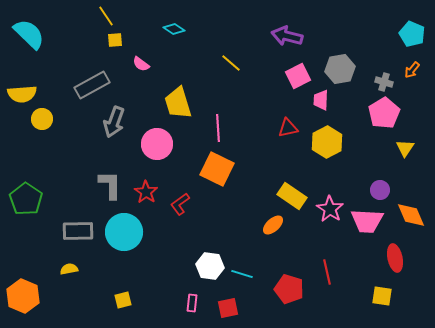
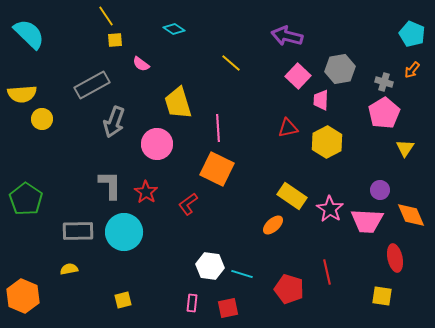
pink square at (298, 76): rotated 20 degrees counterclockwise
red L-shape at (180, 204): moved 8 px right
